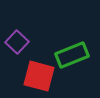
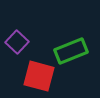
green rectangle: moved 1 px left, 4 px up
